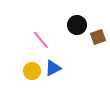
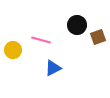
pink line: rotated 36 degrees counterclockwise
yellow circle: moved 19 px left, 21 px up
